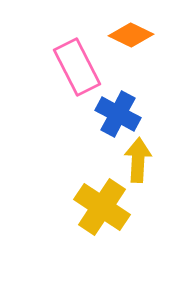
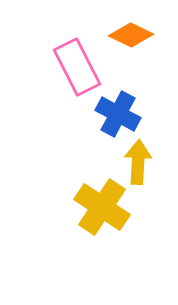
yellow arrow: moved 2 px down
